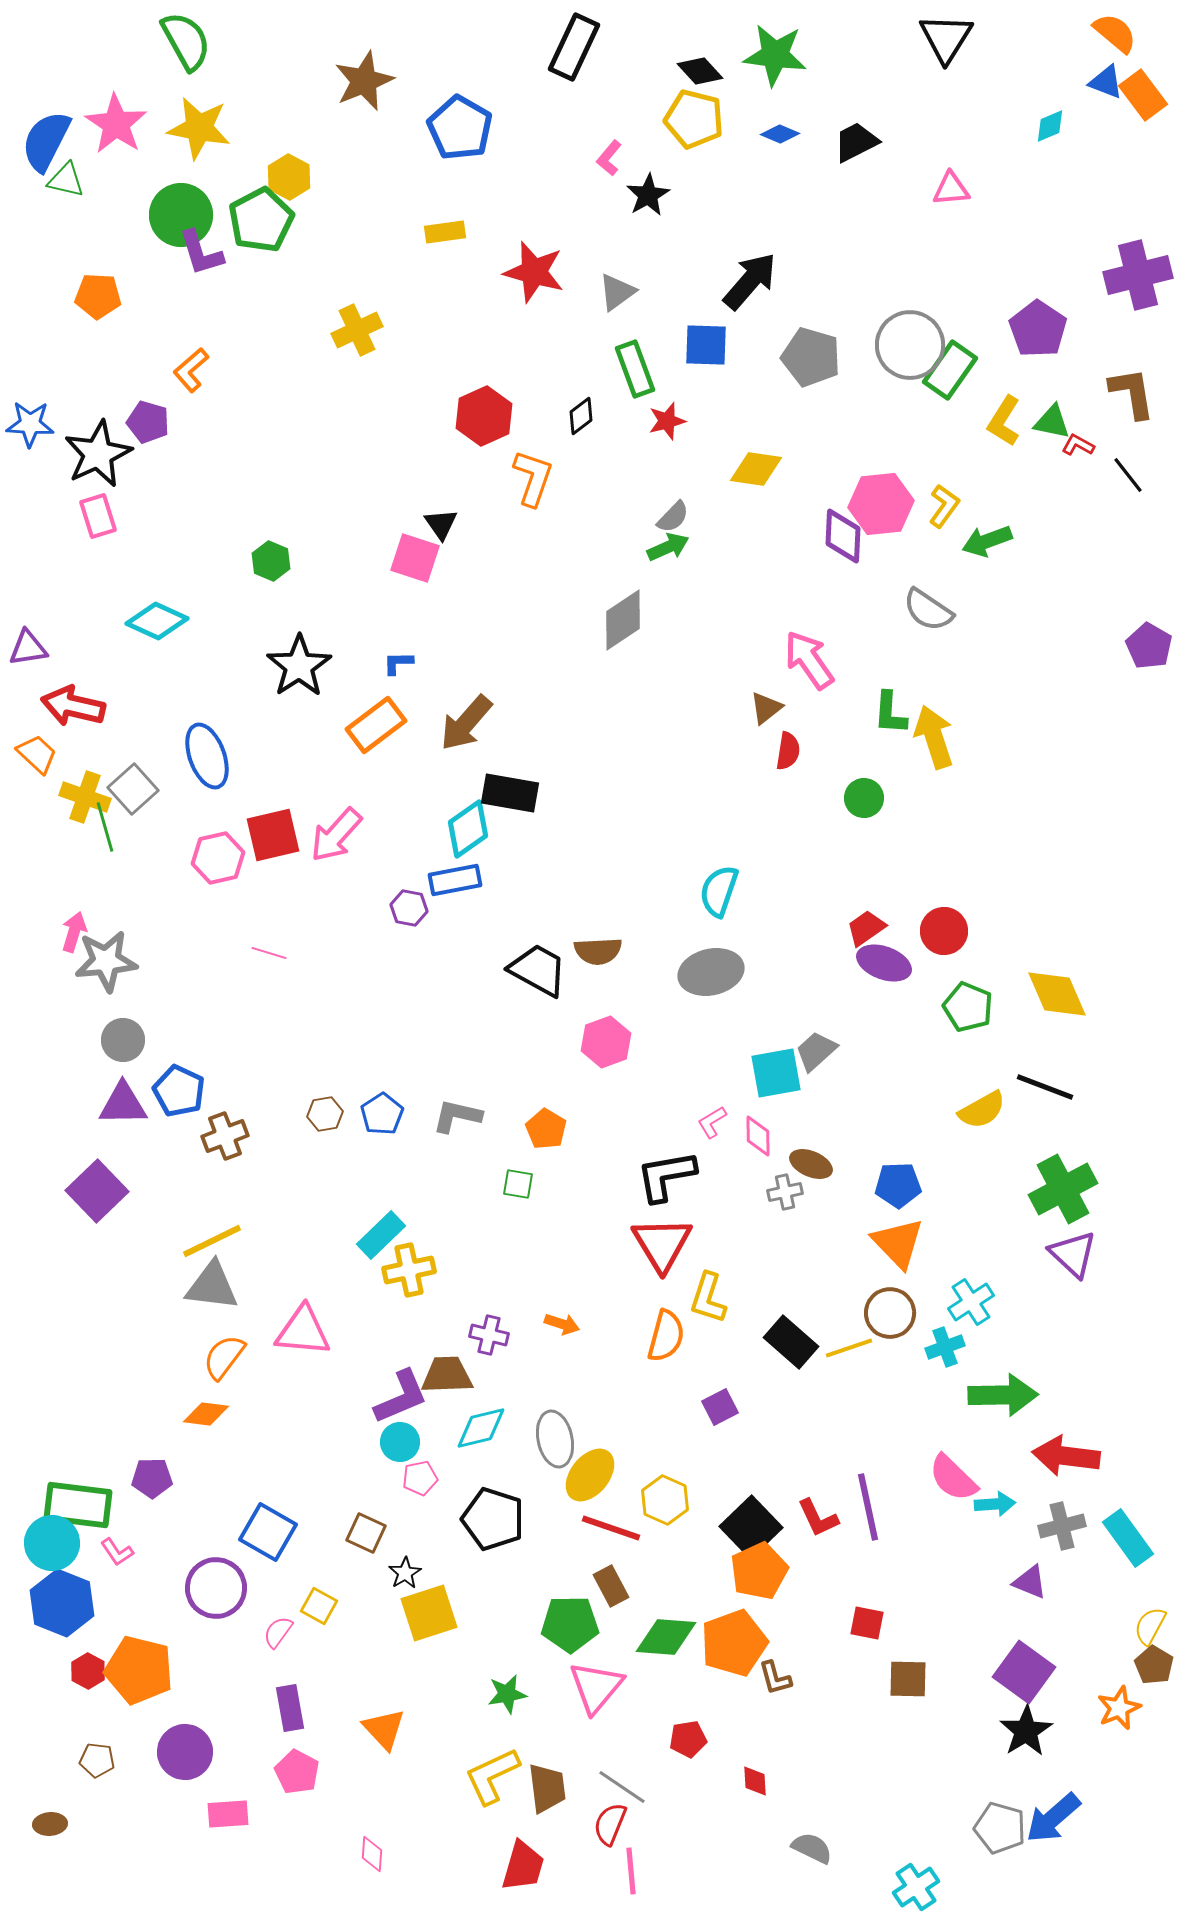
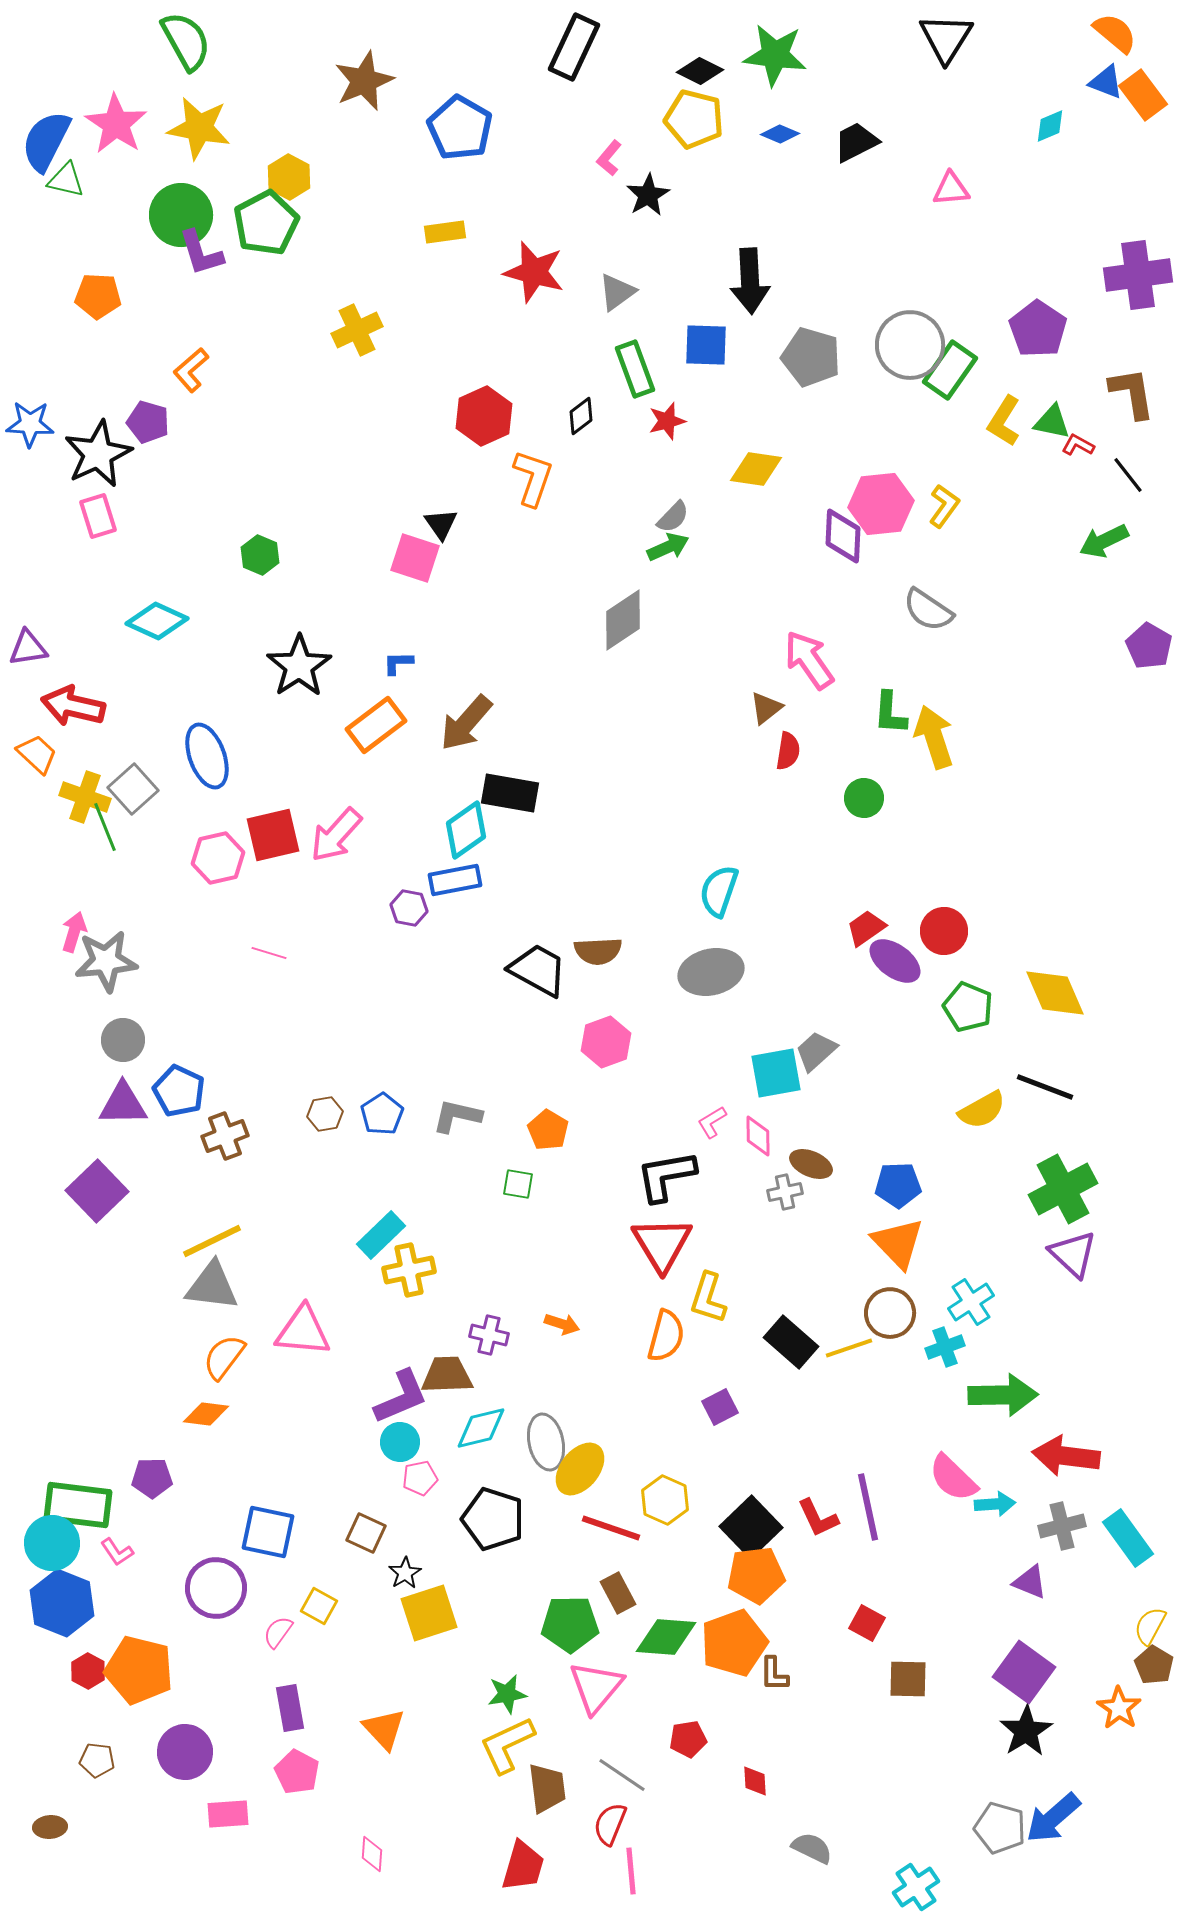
black diamond at (700, 71): rotated 21 degrees counterclockwise
green pentagon at (261, 220): moved 5 px right, 3 px down
purple cross at (1138, 275): rotated 6 degrees clockwise
black arrow at (750, 281): rotated 136 degrees clockwise
green arrow at (987, 541): moved 117 px right; rotated 6 degrees counterclockwise
green hexagon at (271, 561): moved 11 px left, 6 px up
green line at (105, 827): rotated 6 degrees counterclockwise
cyan diamond at (468, 829): moved 2 px left, 1 px down
purple ellipse at (884, 963): moved 11 px right, 2 px up; rotated 16 degrees clockwise
yellow diamond at (1057, 994): moved 2 px left, 1 px up
orange pentagon at (546, 1129): moved 2 px right, 1 px down
gray ellipse at (555, 1439): moved 9 px left, 3 px down
yellow ellipse at (590, 1475): moved 10 px left, 6 px up
blue square at (268, 1532): rotated 18 degrees counterclockwise
orange pentagon at (759, 1571): moved 3 px left, 4 px down; rotated 18 degrees clockwise
brown rectangle at (611, 1586): moved 7 px right, 7 px down
red square at (867, 1623): rotated 18 degrees clockwise
brown L-shape at (775, 1678): moved 1 px left, 4 px up; rotated 15 degrees clockwise
orange star at (1119, 1708): rotated 15 degrees counterclockwise
yellow L-shape at (492, 1776): moved 15 px right, 31 px up
gray line at (622, 1787): moved 12 px up
brown ellipse at (50, 1824): moved 3 px down
